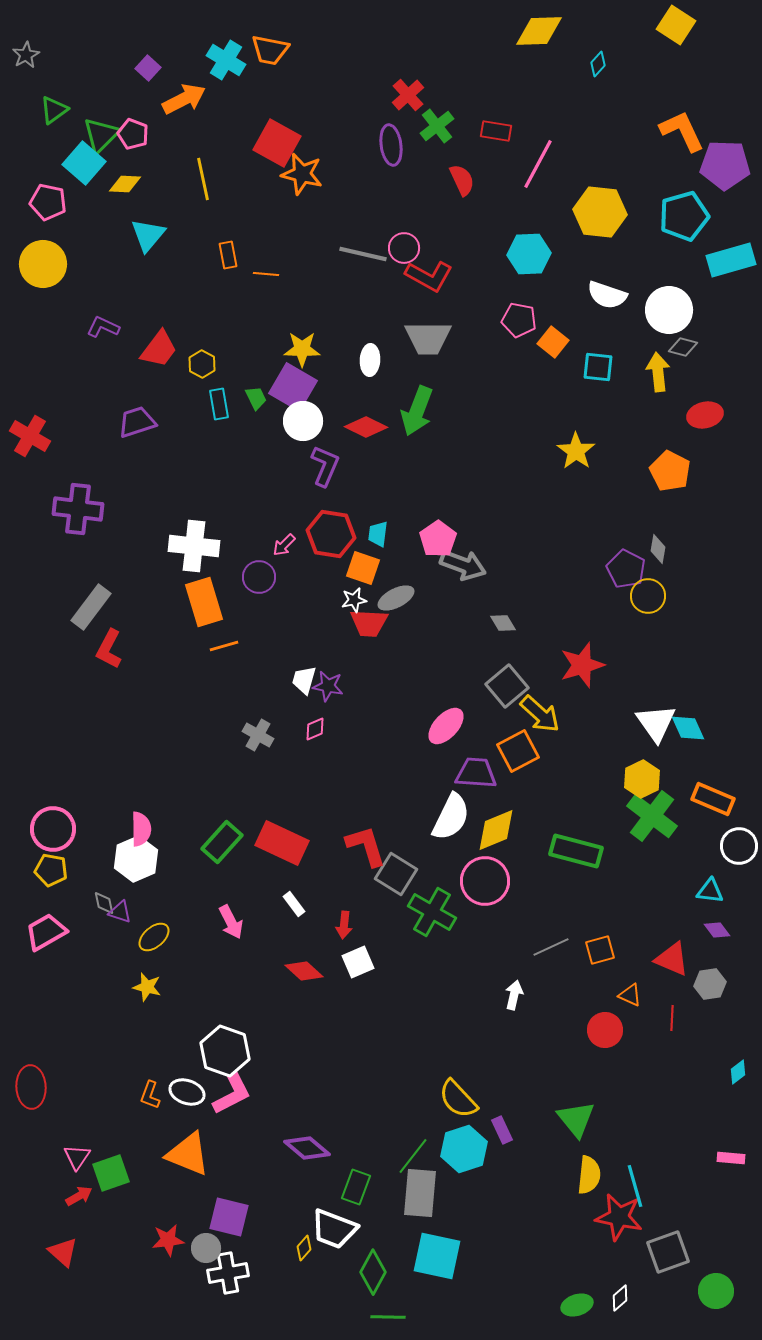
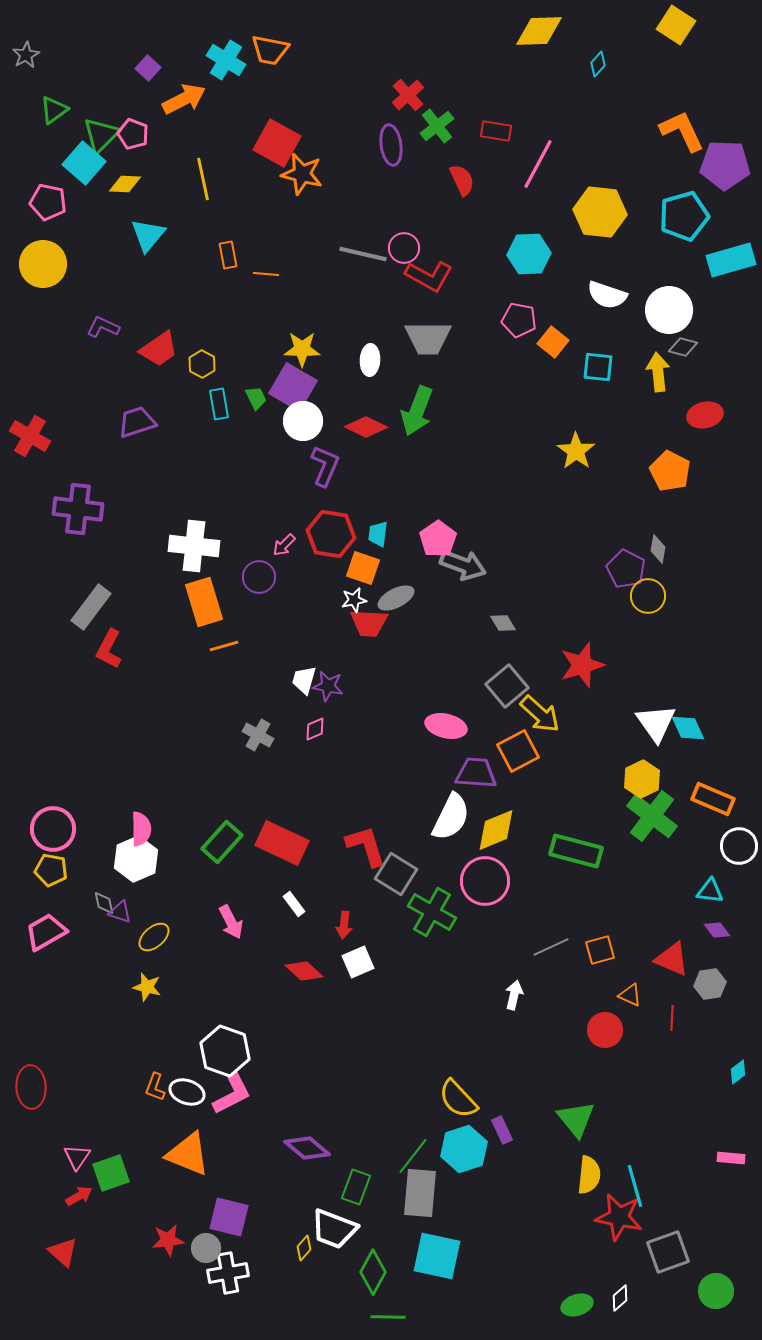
red trapezoid at (159, 349): rotated 18 degrees clockwise
pink ellipse at (446, 726): rotated 60 degrees clockwise
orange L-shape at (150, 1095): moved 5 px right, 8 px up
